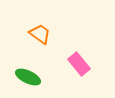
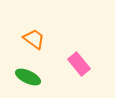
orange trapezoid: moved 6 px left, 5 px down
